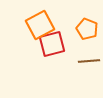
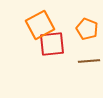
red square: rotated 8 degrees clockwise
